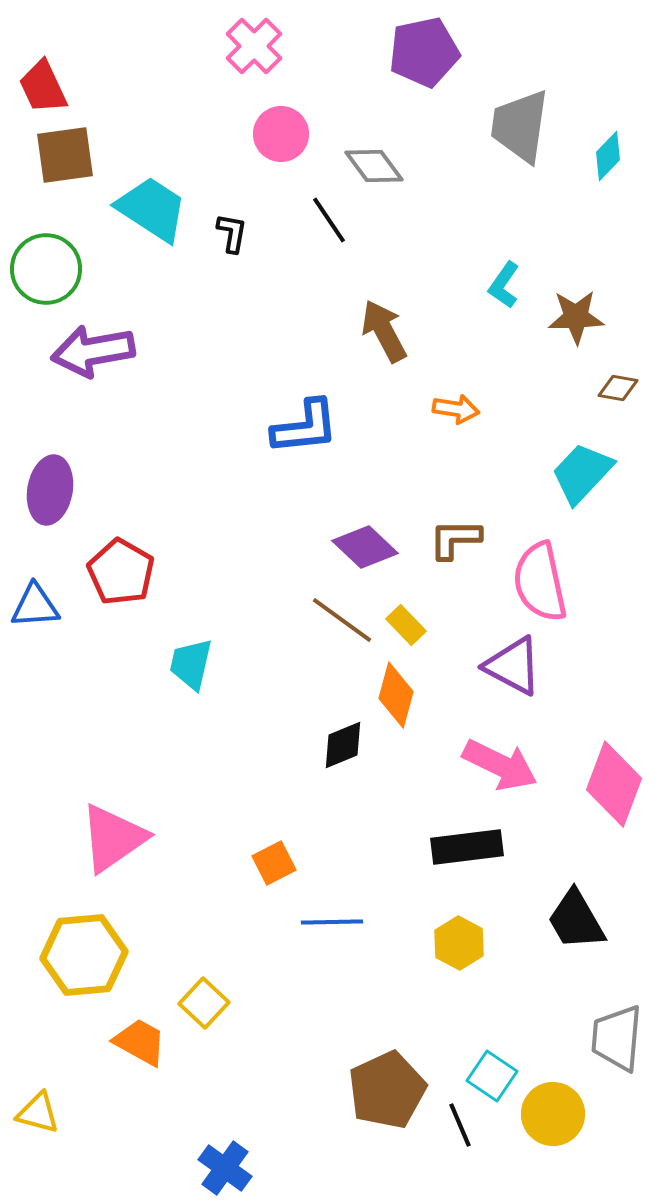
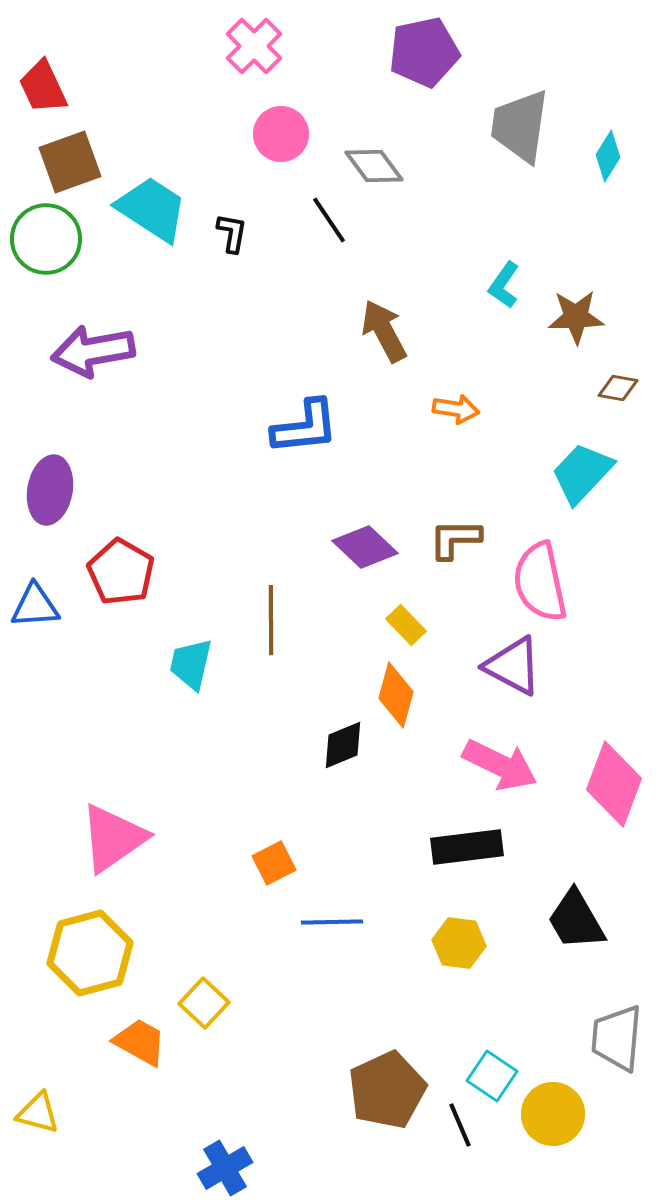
brown square at (65, 155): moved 5 px right, 7 px down; rotated 12 degrees counterclockwise
cyan diamond at (608, 156): rotated 12 degrees counterclockwise
green circle at (46, 269): moved 30 px up
brown line at (342, 620): moved 71 px left; rotated 54 degrees clockwise
yellow hexagon at (459, 943): rotated 21 degrees counterclockwise
yellow hexagon at (84, 955): moved 6 px right, 2 px up; rotated 10 degrees counterclockwise
blue cross at (225, 1168): rotated 24 degrees clockwise
